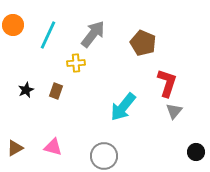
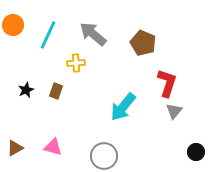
gray arrow: rotated 88 degrees counterclockwise
